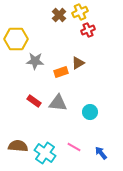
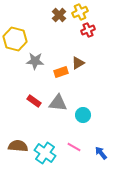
yellow hexagon: moved 1 px left; rotated 15 degrees clockwise
cyan circle: moved 7 px left, 3 px down
